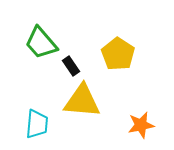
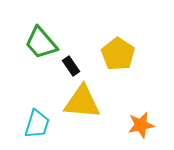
yellow triangle: moved 1 px down
cyan trapezoid: rotated 12 degrees clockwise
